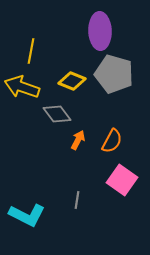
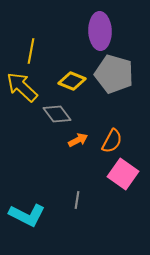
yellow arrow: rotated 24 degrees clockwise
orange arrow: rotated 36 degrees clockwise
pink square: moved 1 px right, 6 px up
